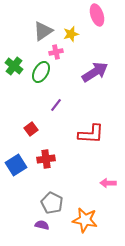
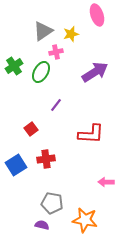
green cross: rotated 18 degrees clockwise
pink arrow: moved 2 px left, 1 px up
gray pentagon: rotated 15 degrees counterclockwise
